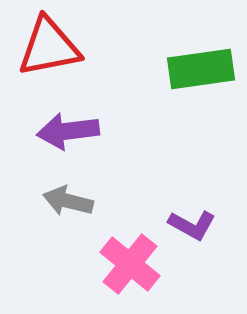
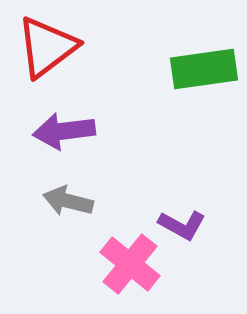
red triangle: moved 2 px left; rotated 26 degrees counterclockwise
green rectangle: moved 3 px right
purple arrow: moved 4 px left
purple L-shape: moved 10 px left
